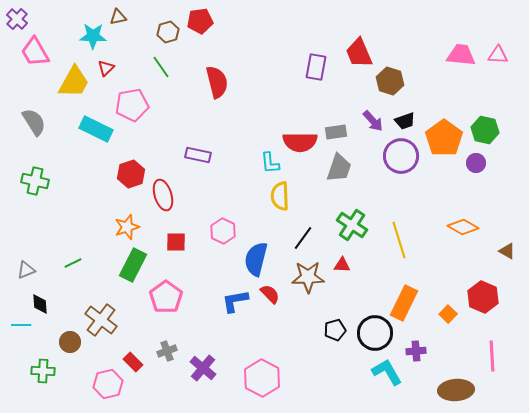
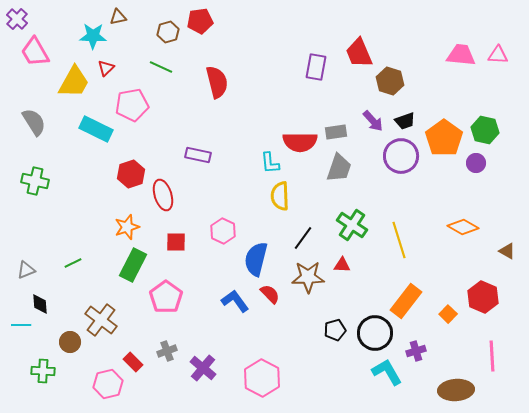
green line at (161, 67): rotated 30 degrees counterclockwise
blue L-shape at (235, 301): rotated 64 degrees clockwise
orange rectangle at (404, 303): moved 2 px right, 2 px up; rotated 12 degrees clockwise
purple cross at (416, 351): rotated 12 degrees counterclockwise
